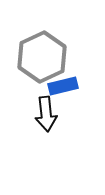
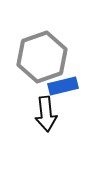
gray hexagon: rotated 6 degrees clockwise
